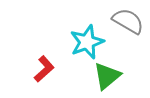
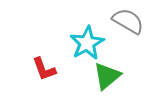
cyan star: moved 1 px down; rotated 8 degrees counterclockwise
red L-shape: rotated 112 degrees clockwise
